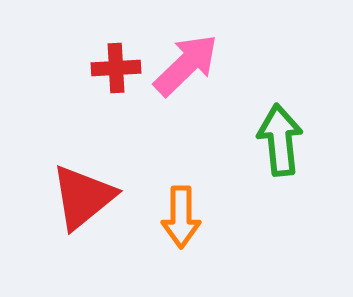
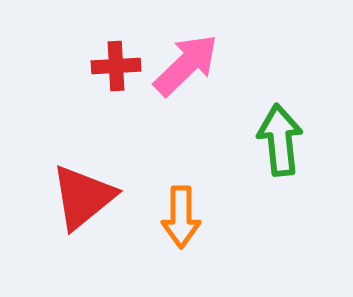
red cross: moved 2 px up
